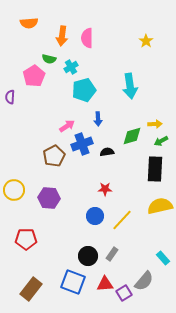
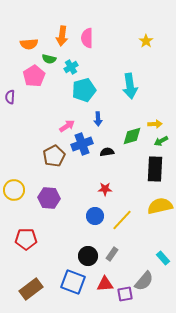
orange semicircle: moved 21 px down
brown rectangle: rotated 15 degrees clockwise
purple square: moved 1 px right, 1 px down; rotated 21 degrees clockwise
